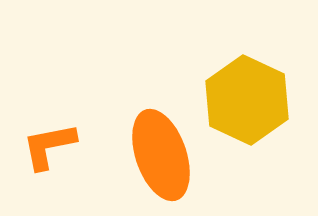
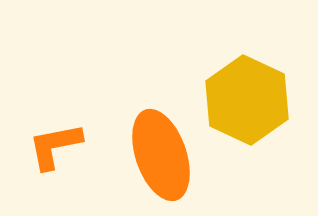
orange L-shape: moved 6 px right
